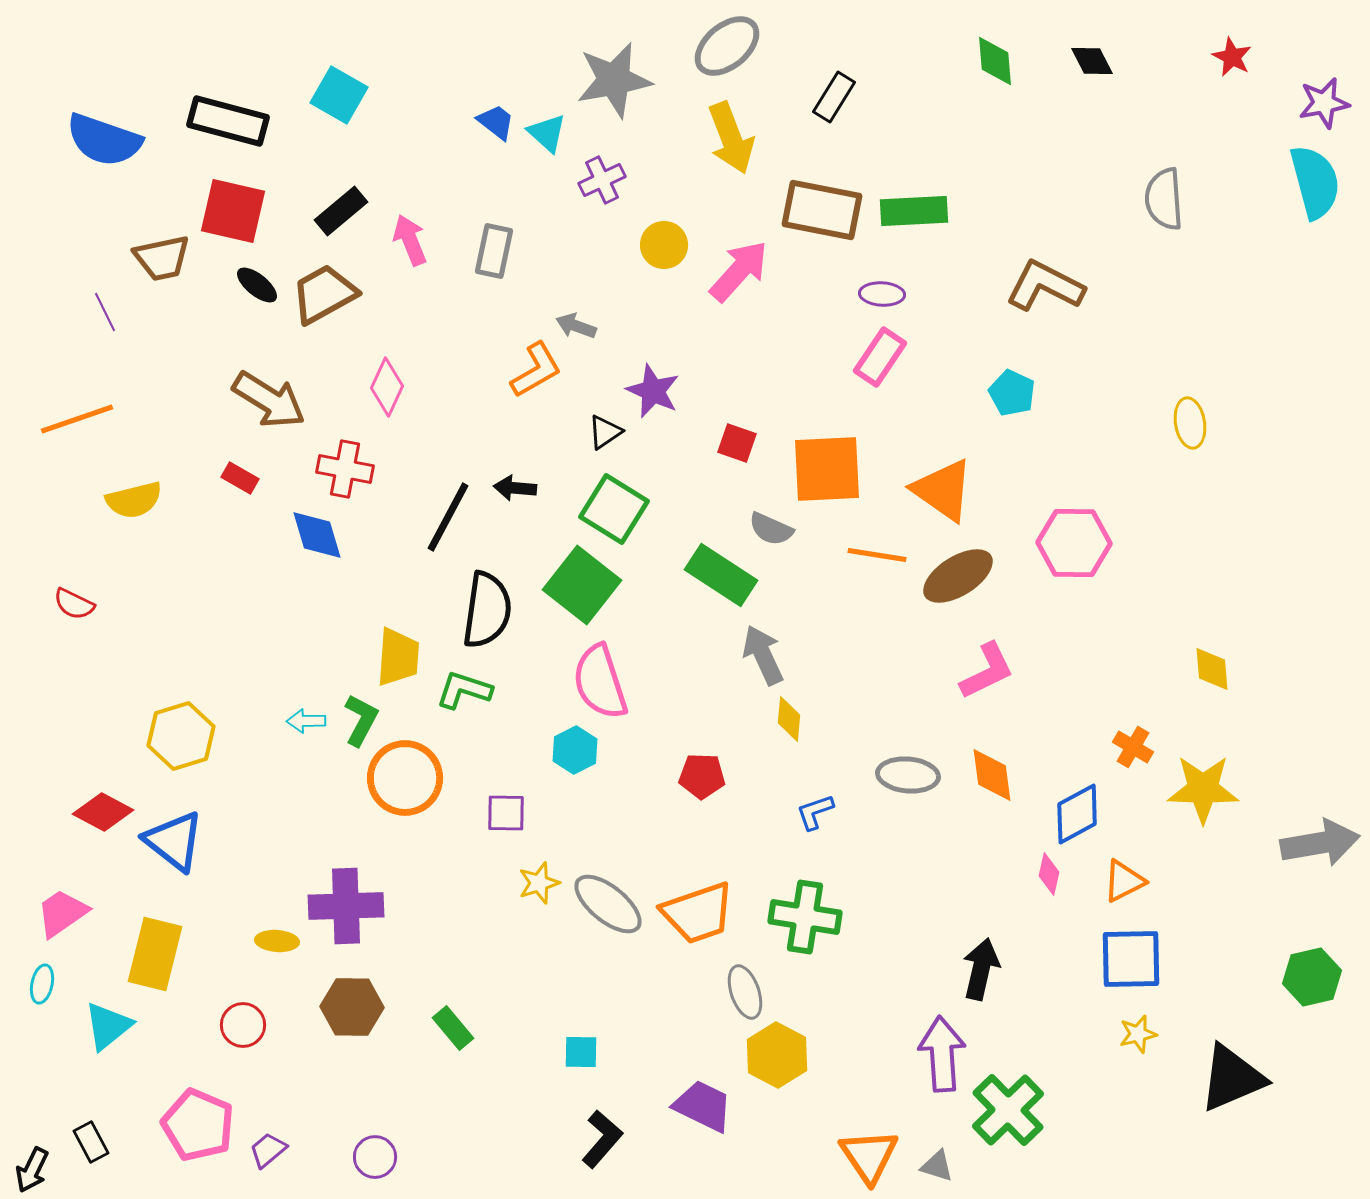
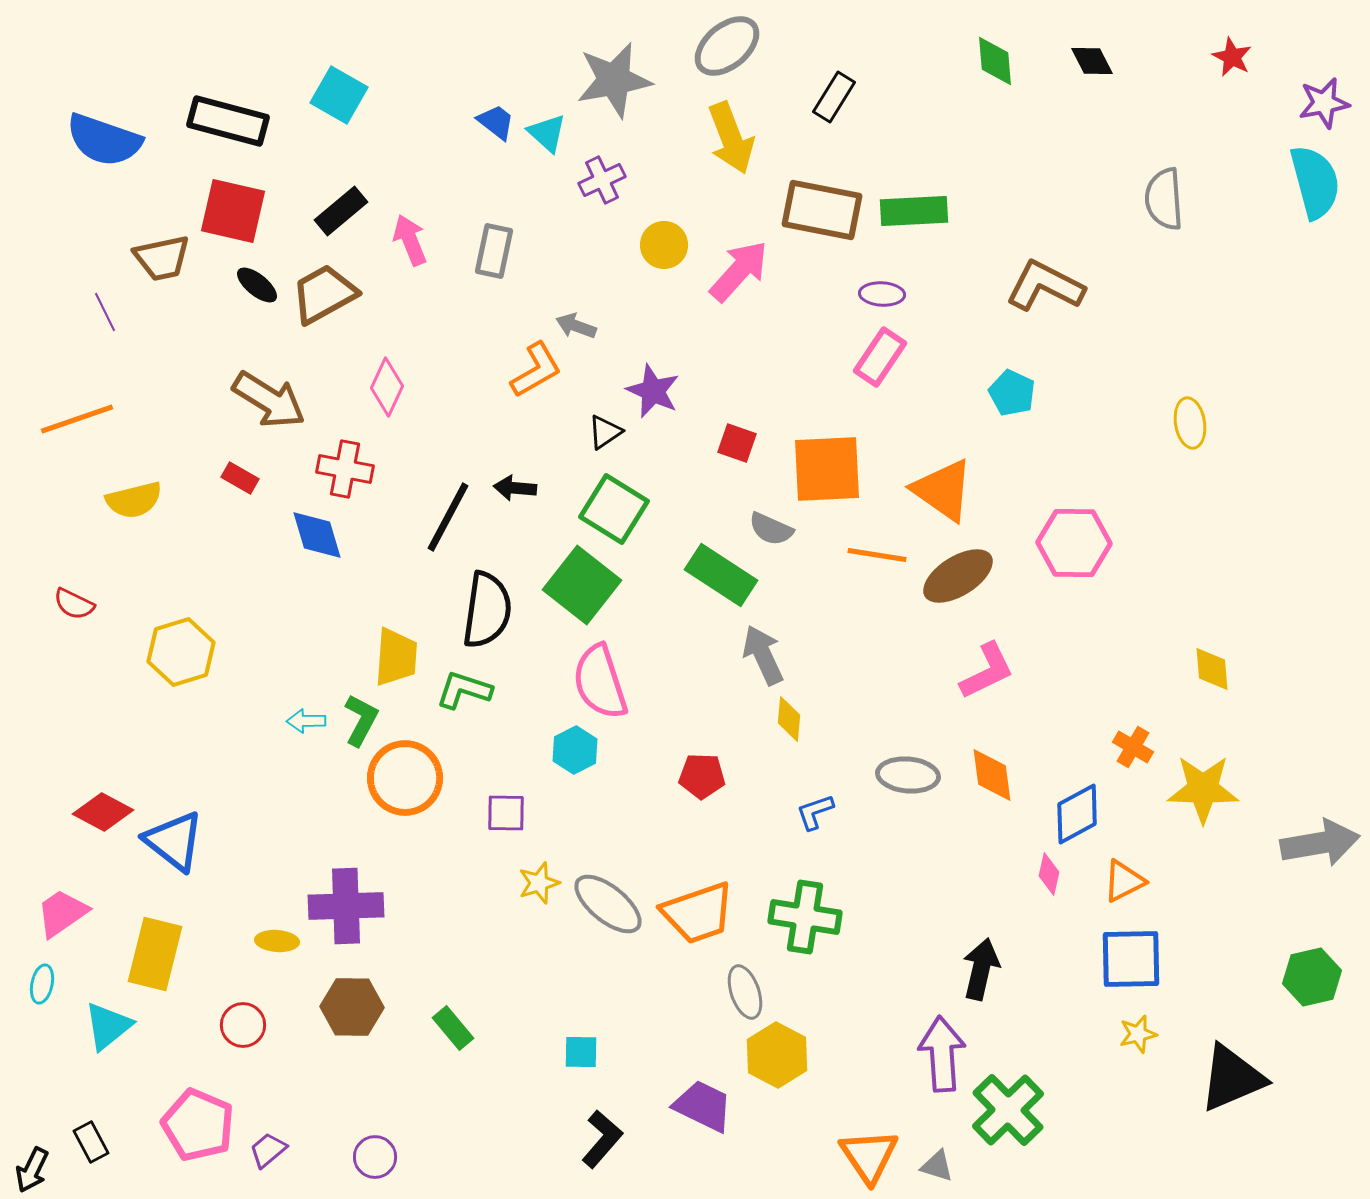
yellow trapezoid at (398, 657): moved 2 px left
yellow hexagon at (181, 736): moved 84 px up
